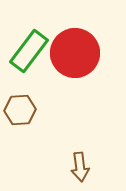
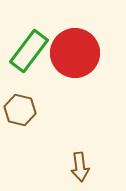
brown hexagon: rotated 16 degrees clockwise
